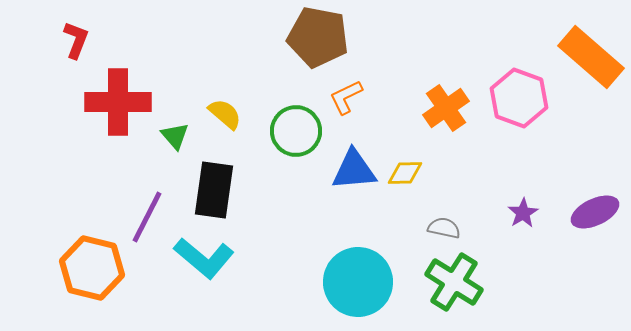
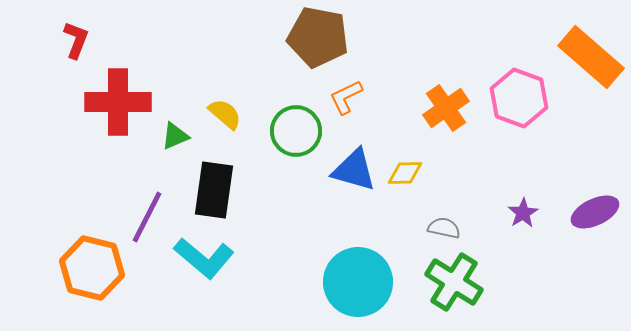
green triangle: rotated 48 degrees clockwise
blue triangle: rotated 21 degrees clockwise
